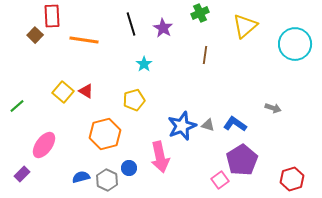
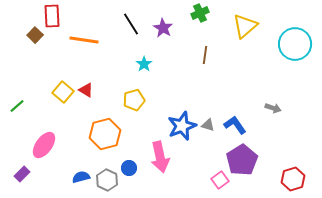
black line: rotated 15 degrees counterclockwise
red triangle: moved 1 px up
blue L-shape: moved 1 px down; rotated 20 degrees clockwise
red hexagon: moved 1 px right
